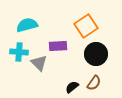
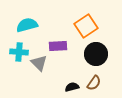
black semicircle: rotated 24 degrees clockwise
